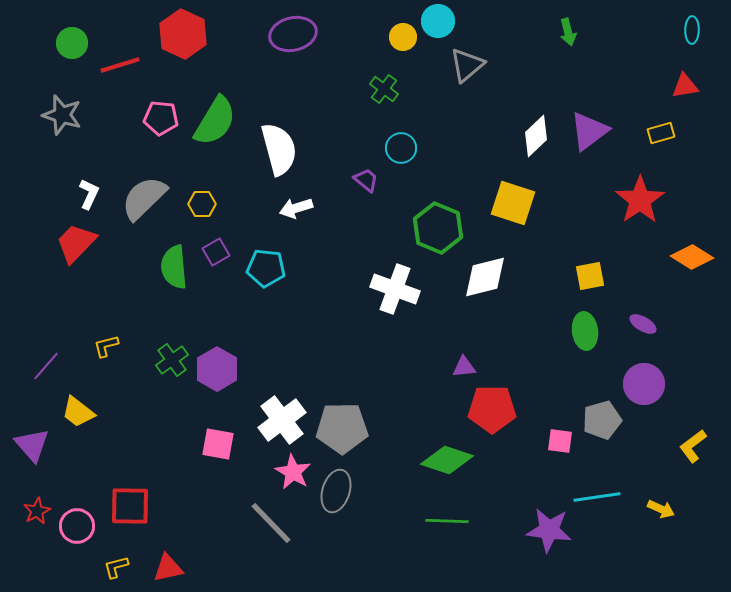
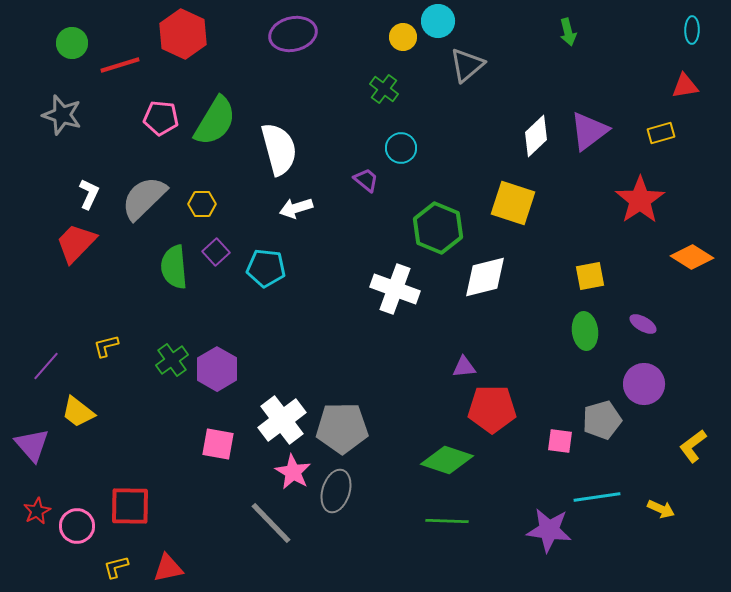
purple square at (216, 252): rotated 12 degrees counterclockwise
